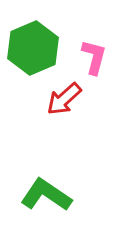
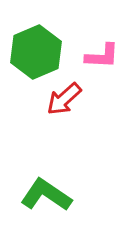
green hexagon: moved 3 px right, 4 px down
pink L-shape: moved 8 px right, 1 px up; rotated 78 degrees clockwise
